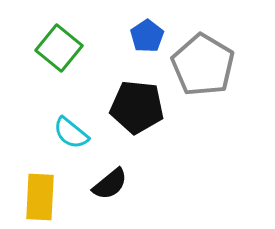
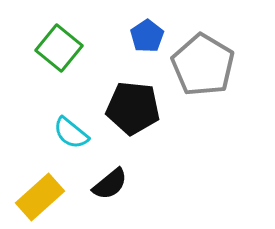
black pentagon: moved 4 px left, 1 px down
yellow rectangle: rotated 45 degrees clockwise
